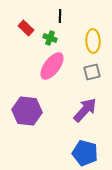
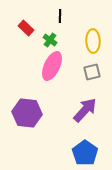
green cross: moved 2 px down; rotated 16 degrees clockwise
pink ellipse: rotated 12 degrees counterclockwise
purple hexagon: moved 2 px down
blue pentagon: rotated 20 degrees clockwise
